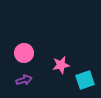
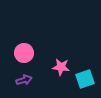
pink star: moved 2 px down; rotated 18 degrees clockwise
cyan square: moved 1 px up
